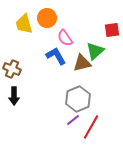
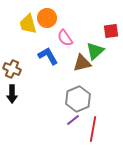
yellow trapezoid: moved 4 px right
red square: moved 1 px left, 1 px down
blue L-shape: moved 8 px left
black arrow: moved 2 px left, 2 px up
red line: moved 2 px right, 2 px down; rotated 20 degrees counterclockwise
